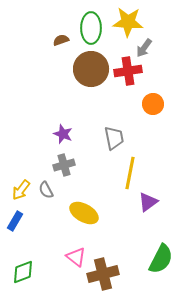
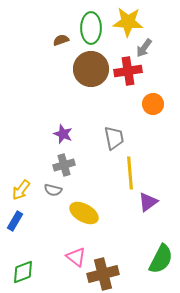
yellow line: rotated 16 degrees counterclockwise
gray semicircle: moved 7 px right; rotated 48 degrees counterclockwise
